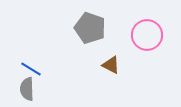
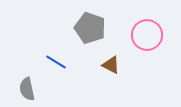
blue line: moved 25 px right, 7 px up
gray semicircle: rotated 10 degrees counterclockwise
